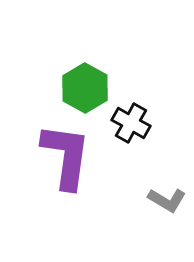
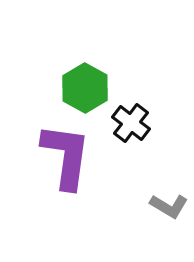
black cross: rotated 9 degrees clockwise
gray L-shape: moved 2 px right, 6 px down
